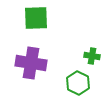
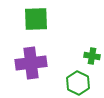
green square: moved 1 px down
purple cross: rotated 16 degrees counterclockwise
